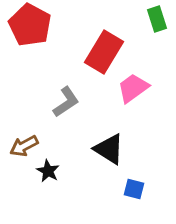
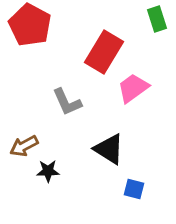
gray L-shape: moved 1 px right; rotated 100 degrees clockwise
black star: rotated 30 degrees counterclockwise
